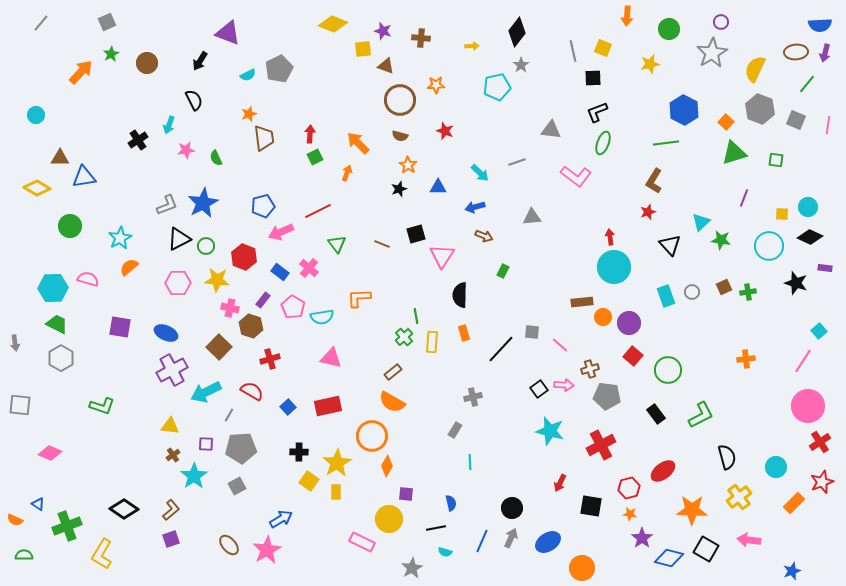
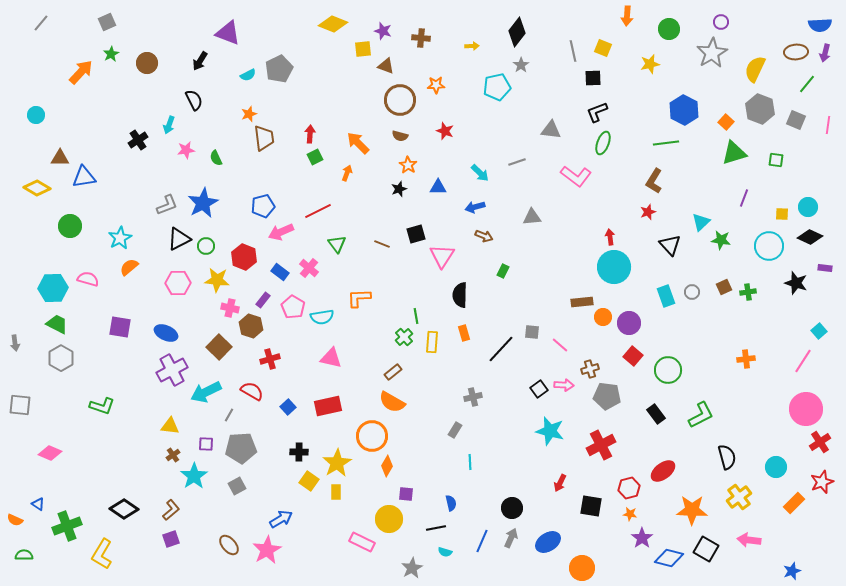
pink circle at (808, 406): moved 2 px left, 3 px down
